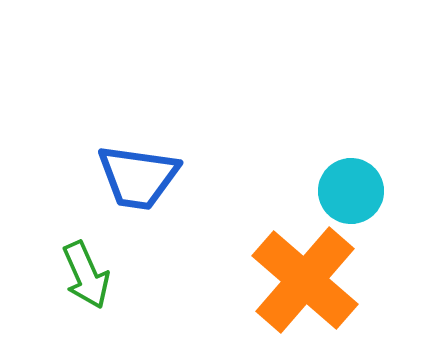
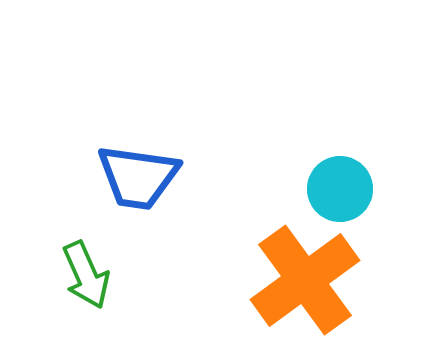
cyan circle: moved 11 px left, 2 px up
orange cross: rotated 13 degrees clockwise
